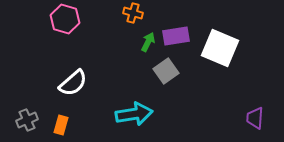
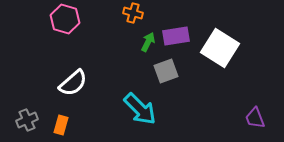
white square: rotated 9 degrees clockwise
gray square: rotated 15 degrees clockwise
cyan arrow: moved 6 px right, 5 px up; rotated 54 degrees clockwise
purple trapezoid: rotated 25 degrees counterclockwise
